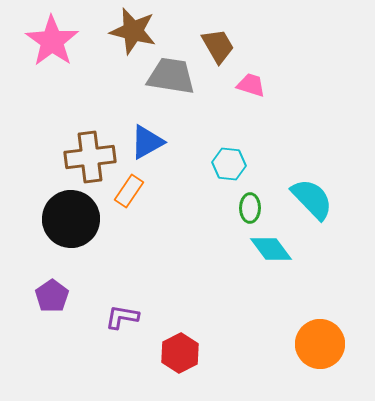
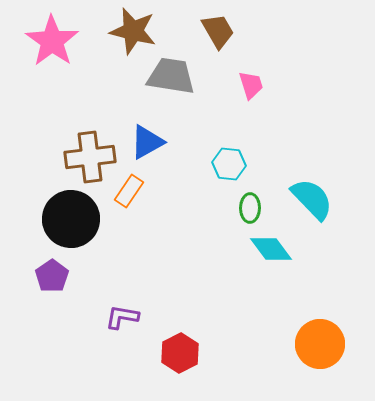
brown trapezoid: moved 15 px up
pink trapezoid: rotated 56 degrees clockwise
purple pentagon: moved 20 px up
